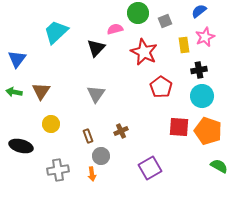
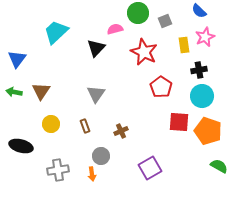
blue semicircle: rotated 98 degrees counterclockwise
red square: moved 5 px up
brown rectangle: moved 3 px left, 10 px up
